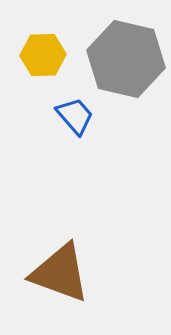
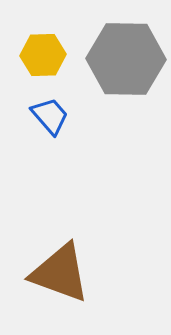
gray hexagon: rotated 12 degrees counterclockwise
blue trapezoid: moved 25 px left
